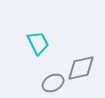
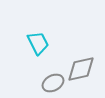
gray diamond: moved 1 px down
